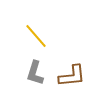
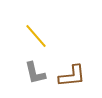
gray L-shape: rotated 30 degrees counterclockwise
